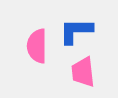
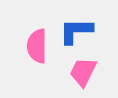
pink trapezoid: rotated 32 degrees clockwise
